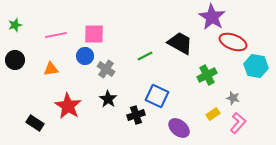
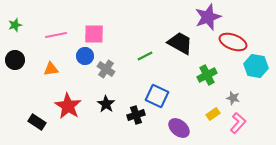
purple star: moved 4 px left; rotated 20 degrees clockwise
black star: moved 2 px left, 5 px down
black rectangle: moved 2 px right, 1 px up
